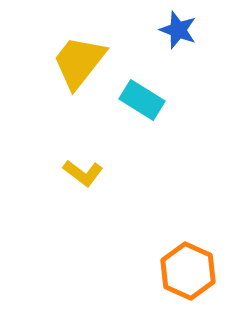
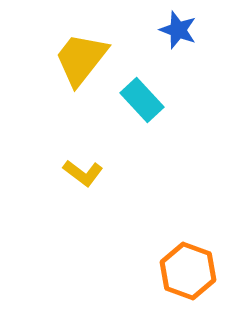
yellow trapezoid: moved 2 px right, 3 px up
cyan rectangle: rotated 15 degrees clockwise
orange hexagon: rotated 4 degrees counterclockwise
